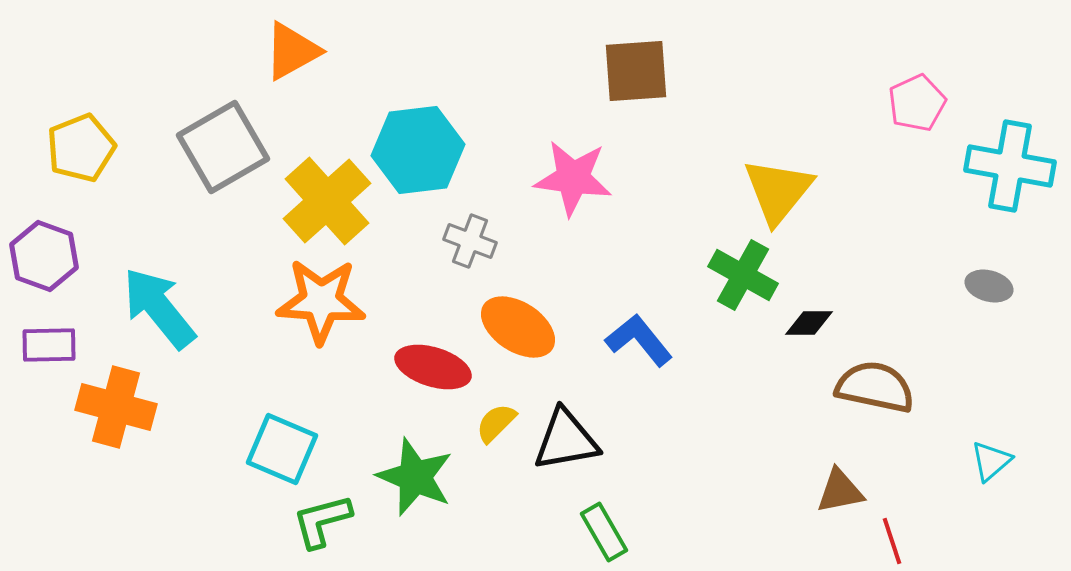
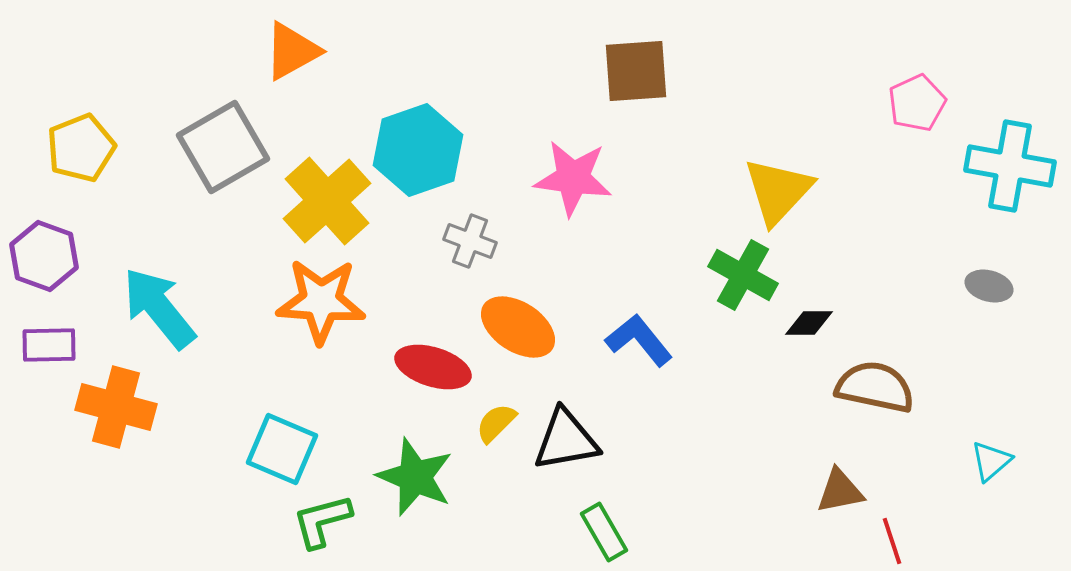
cyan hexagon: rotated 12 degrees counterclockwise
yellow triangle: rotated 4 degrees clockwise
